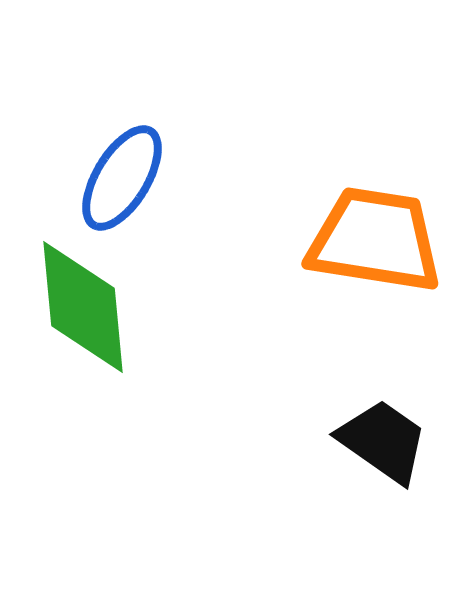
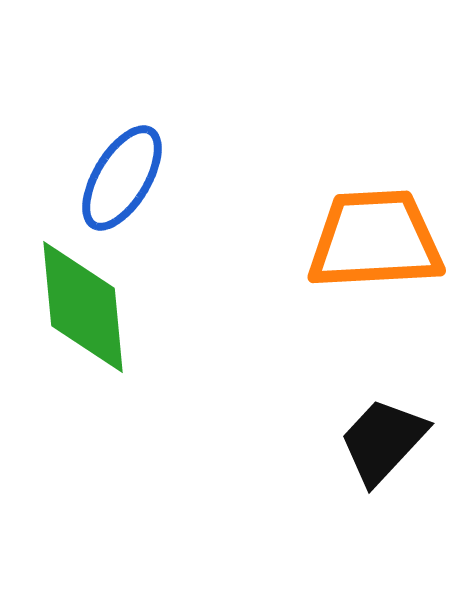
orange trapezoid: rotated 12 degrees counterclockwise
black trapezoid: rotated 82 degrees counterclockwise
